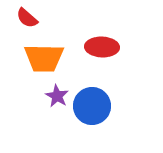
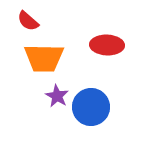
red semicircle: moved 1 px right, 3 px down
red ellipse: moved 5 px right, 2 px up
blue circle: moved 1 px left, 1 px down
